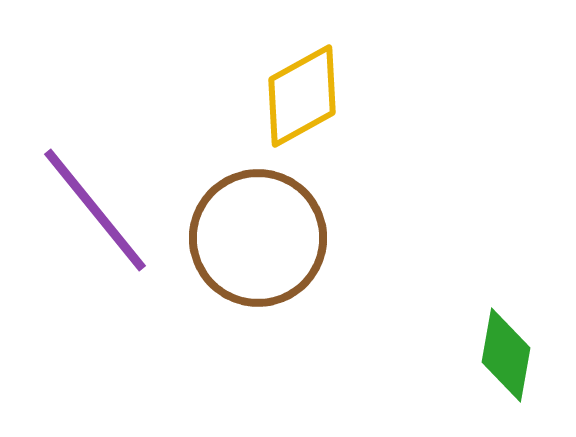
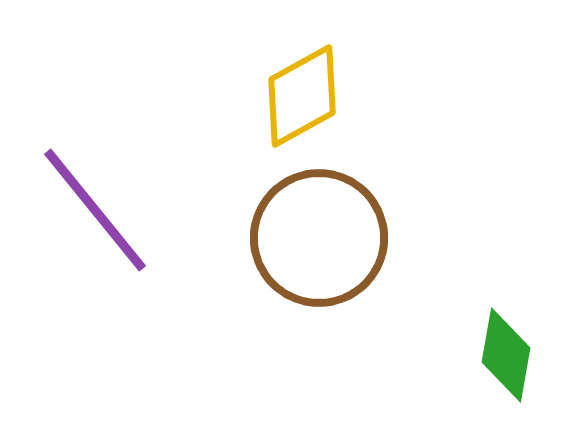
brown circle: moved 61 px right
